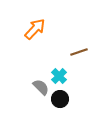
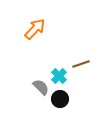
brown line: moved 2 px right, 12 px down
